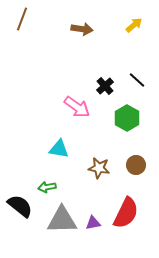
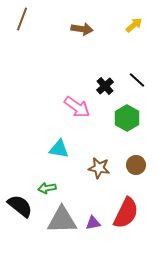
green arrow: moved 1 px down
